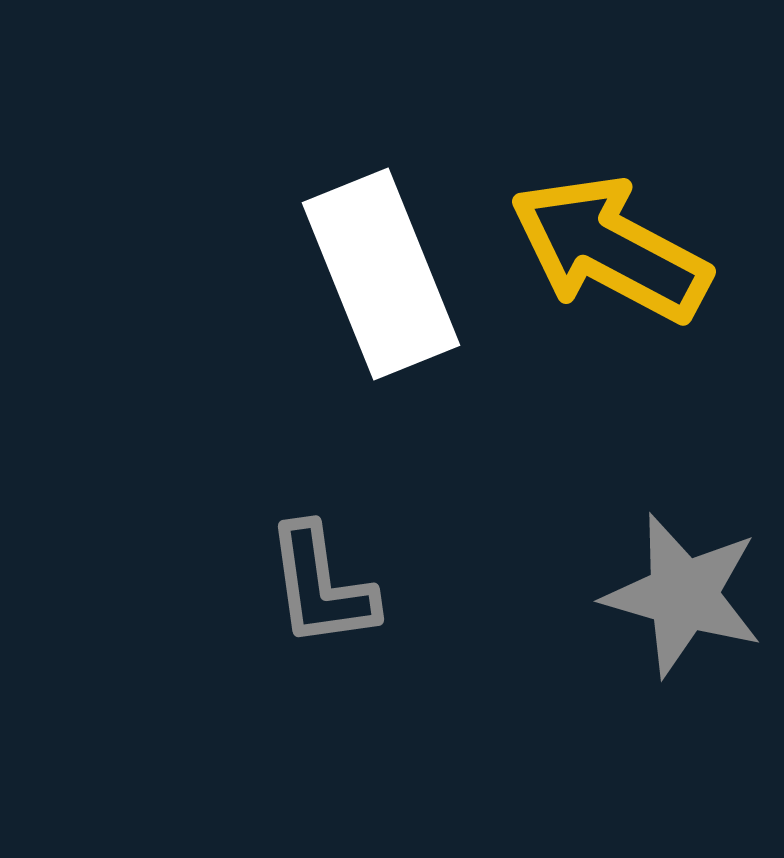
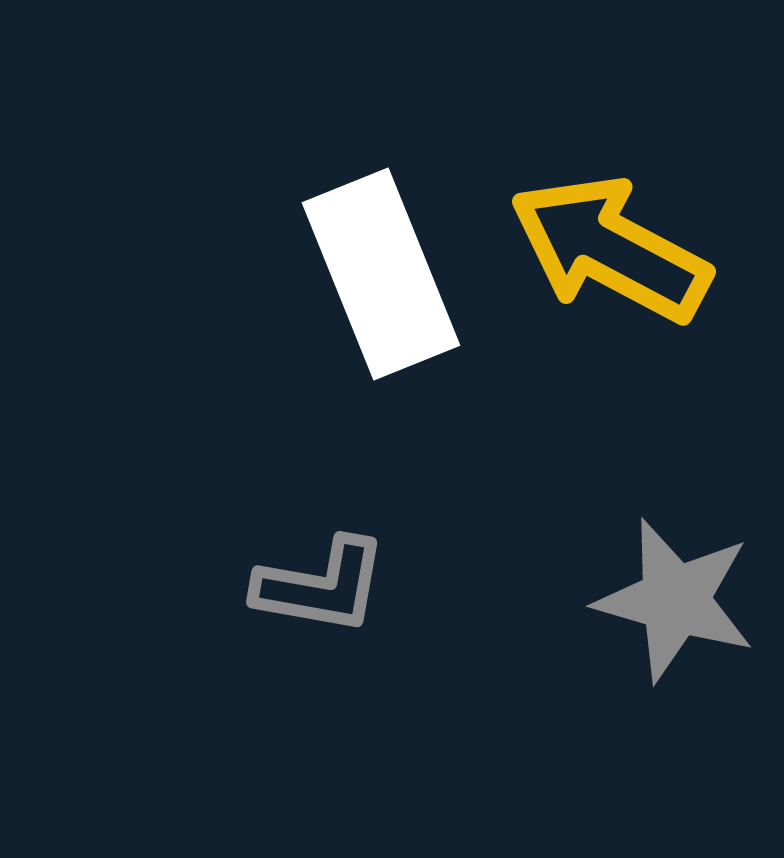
gray L-shape: rotated 72 degrees counterclockwise
gray star: moved 8 px left, 5 px down
